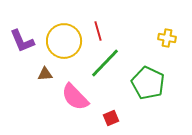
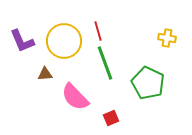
green line: rotated 64 degrees counterclockwise
